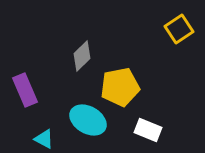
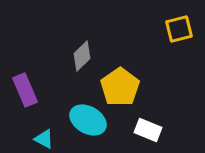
yellow square: rotated 20 degrees clockwise
yellow pentagon: rotated 24 degrees counterclockwise
